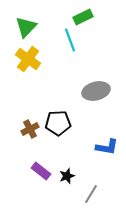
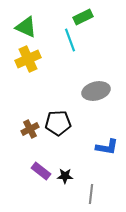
green triangle: rotated 50 degrees counterclockwise
yellow cross: rotated 30 degrees clockwise
black star: moved 2 px left; rotated 21 degrees clockwise
gray line: rotated 24 degrees counterclockwise
